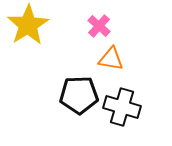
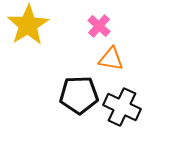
black cross: rotated 9 degrees clockwise
